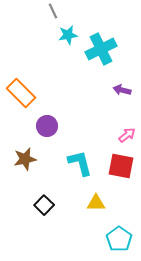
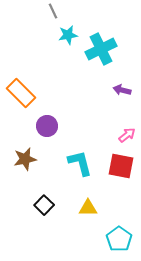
yellow triangle: moved 8 px left, 5 px down
